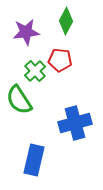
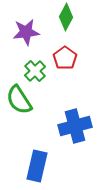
green diamond: moved 4 px up
red pentagon: moved 5 px right, 2 px up; rotated 30 degrees clockwise
blue cross: moved 3 px down
blue rectangle: moved 3 px right, 6 px down
